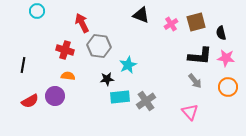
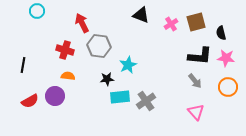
pink triangle: moved 6 px right
